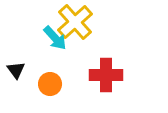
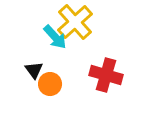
cyan arrow: moved 1 px up
black triangle: moved 18 px right
red cross: rotated 16 degrees clockwise
